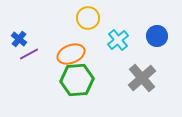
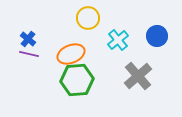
blue cross: moved 9 px right
purple line: rotated 42 degrees clockwise
gray cross: moved 4 px left, 2 px up
